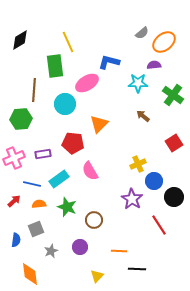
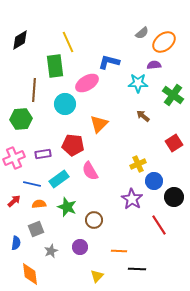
red pentagon: moved 2 px down
blue semicircle: moved 3 px down
